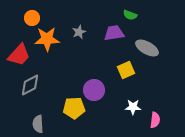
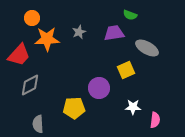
purple circle: moved 5 px right, 2 px up
